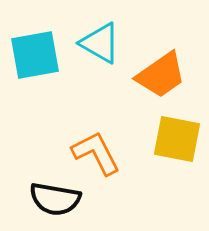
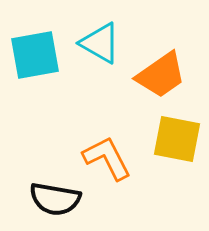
orange L-shape: moved 11 px right, 5 px down
